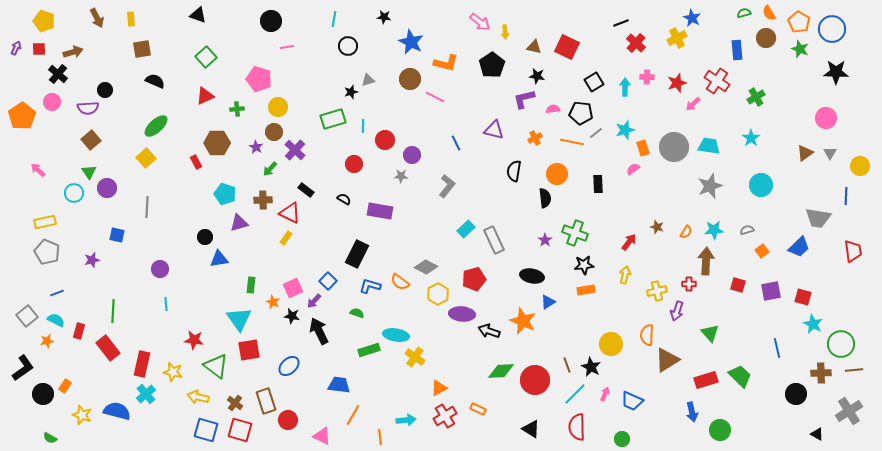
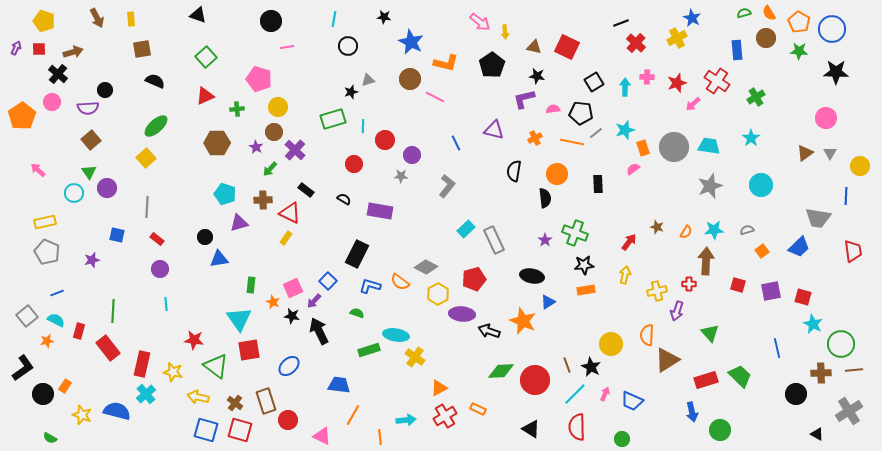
green star at (800, 49): moved 1 px left, 2 px down; rotated 18 degrees counterclockwise
red rectangle at (196, 162): moved 39 px left, 77 px down; rotated 24 degrees counterclockwise
